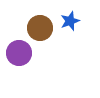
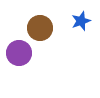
blue star: moved 11 px right
